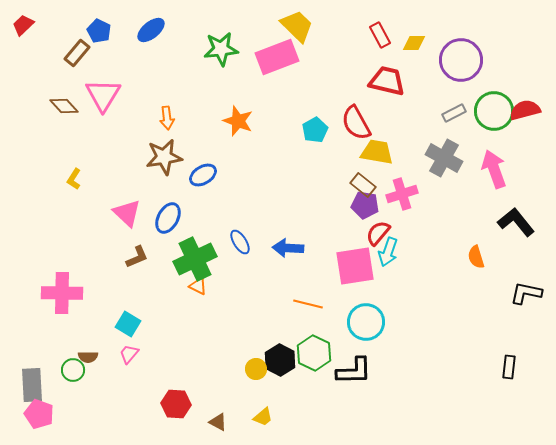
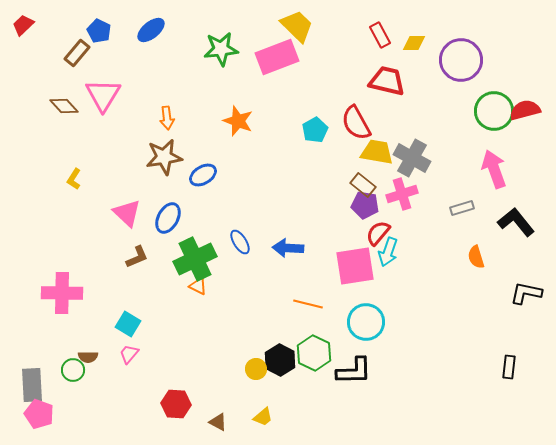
gray rectangle at (454, 113): moved 8 px right, 95 px down; rotated 10 degrees clockwise
gray cross at (444, 158): moved 32 px left
